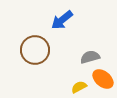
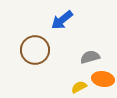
orange ellipse: rotated 30 degrees counterclockwise
